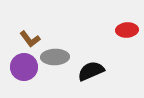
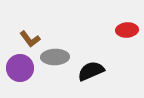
purple circle: moved 4 px left, 1 px down
